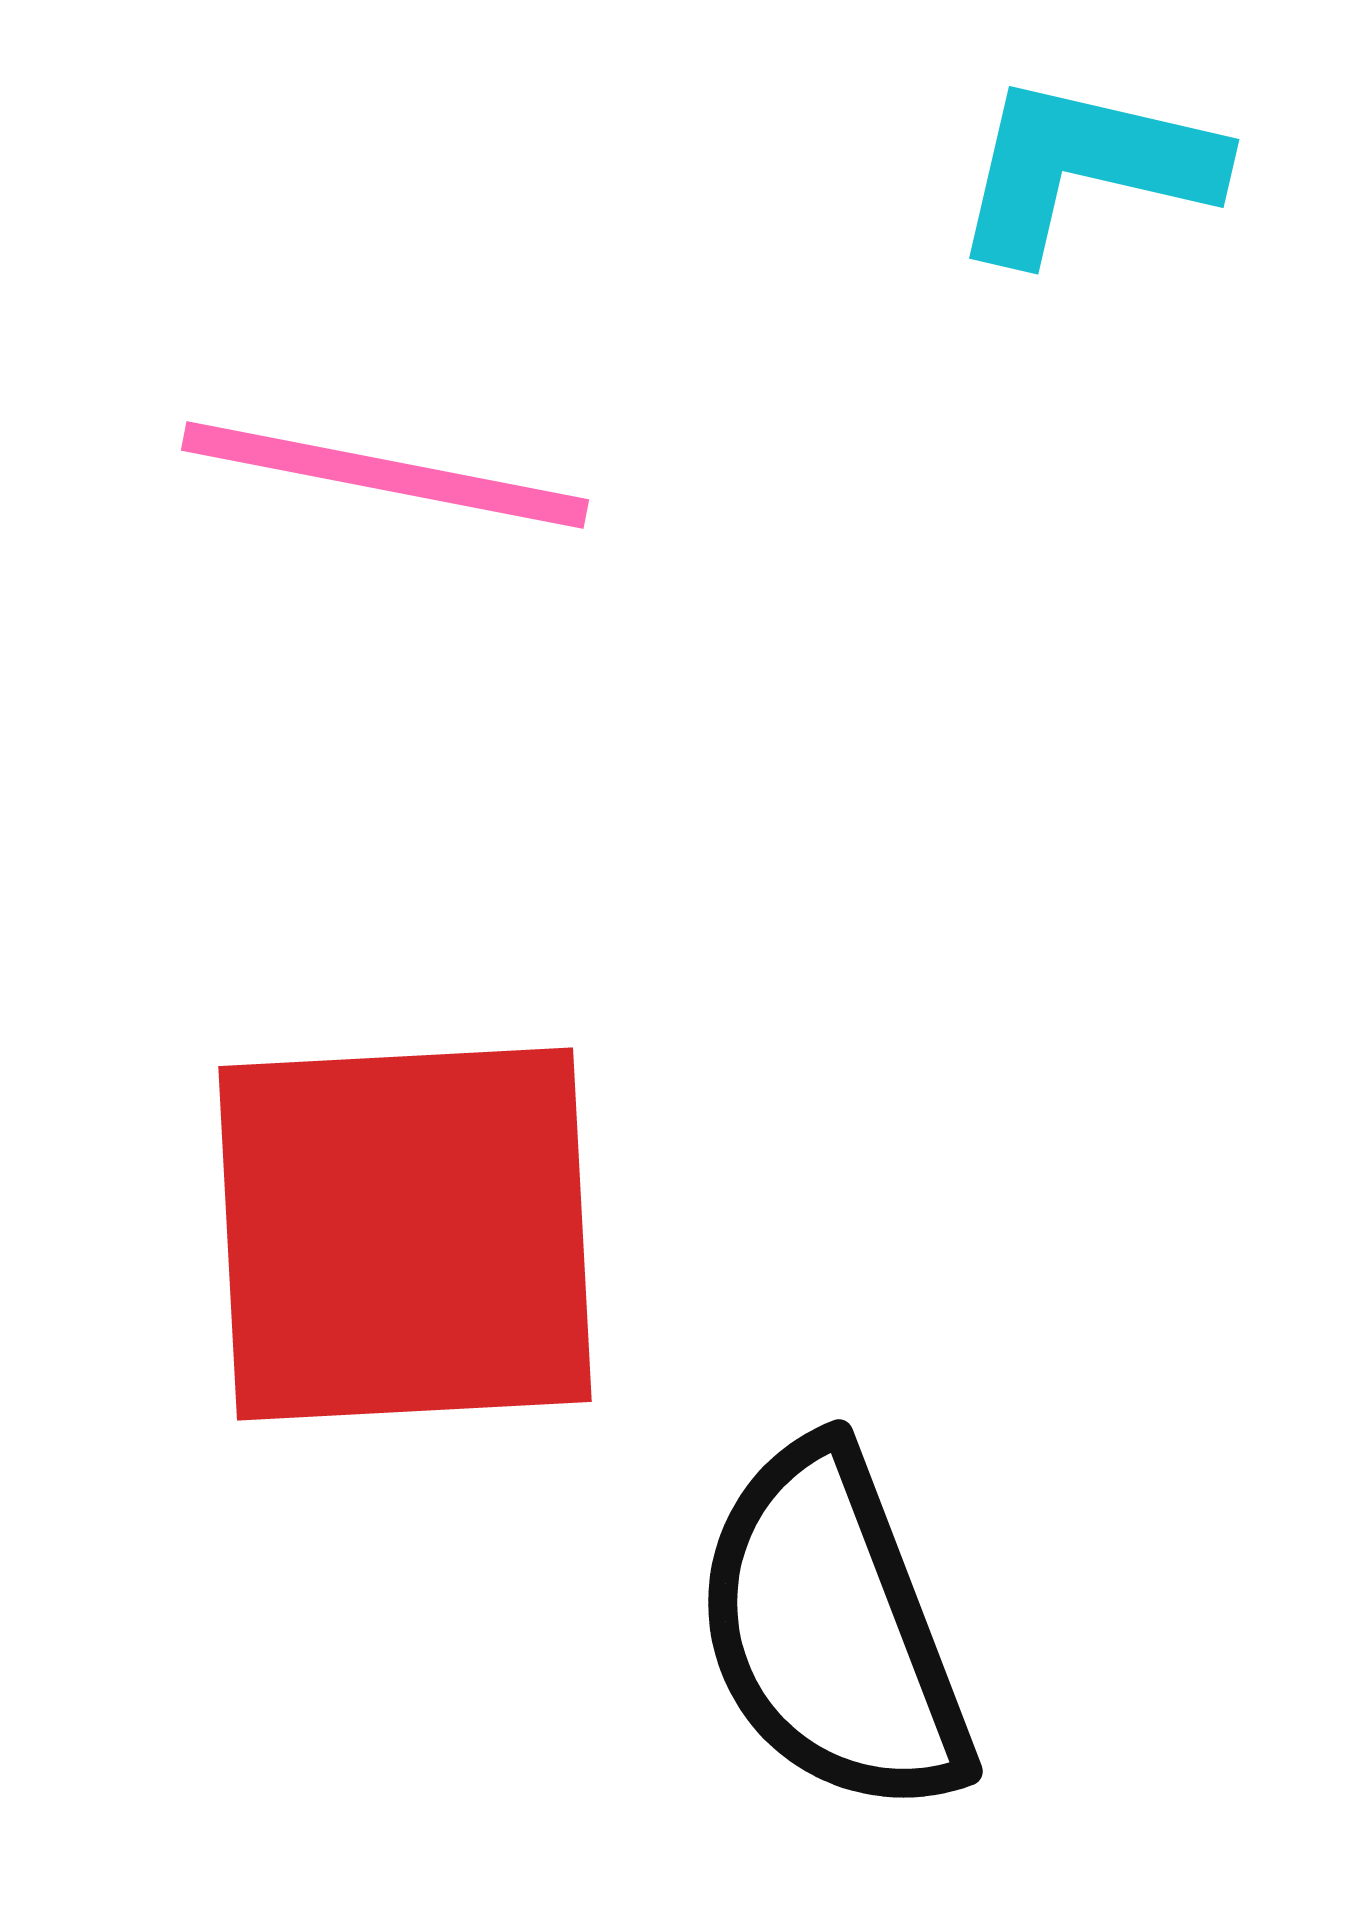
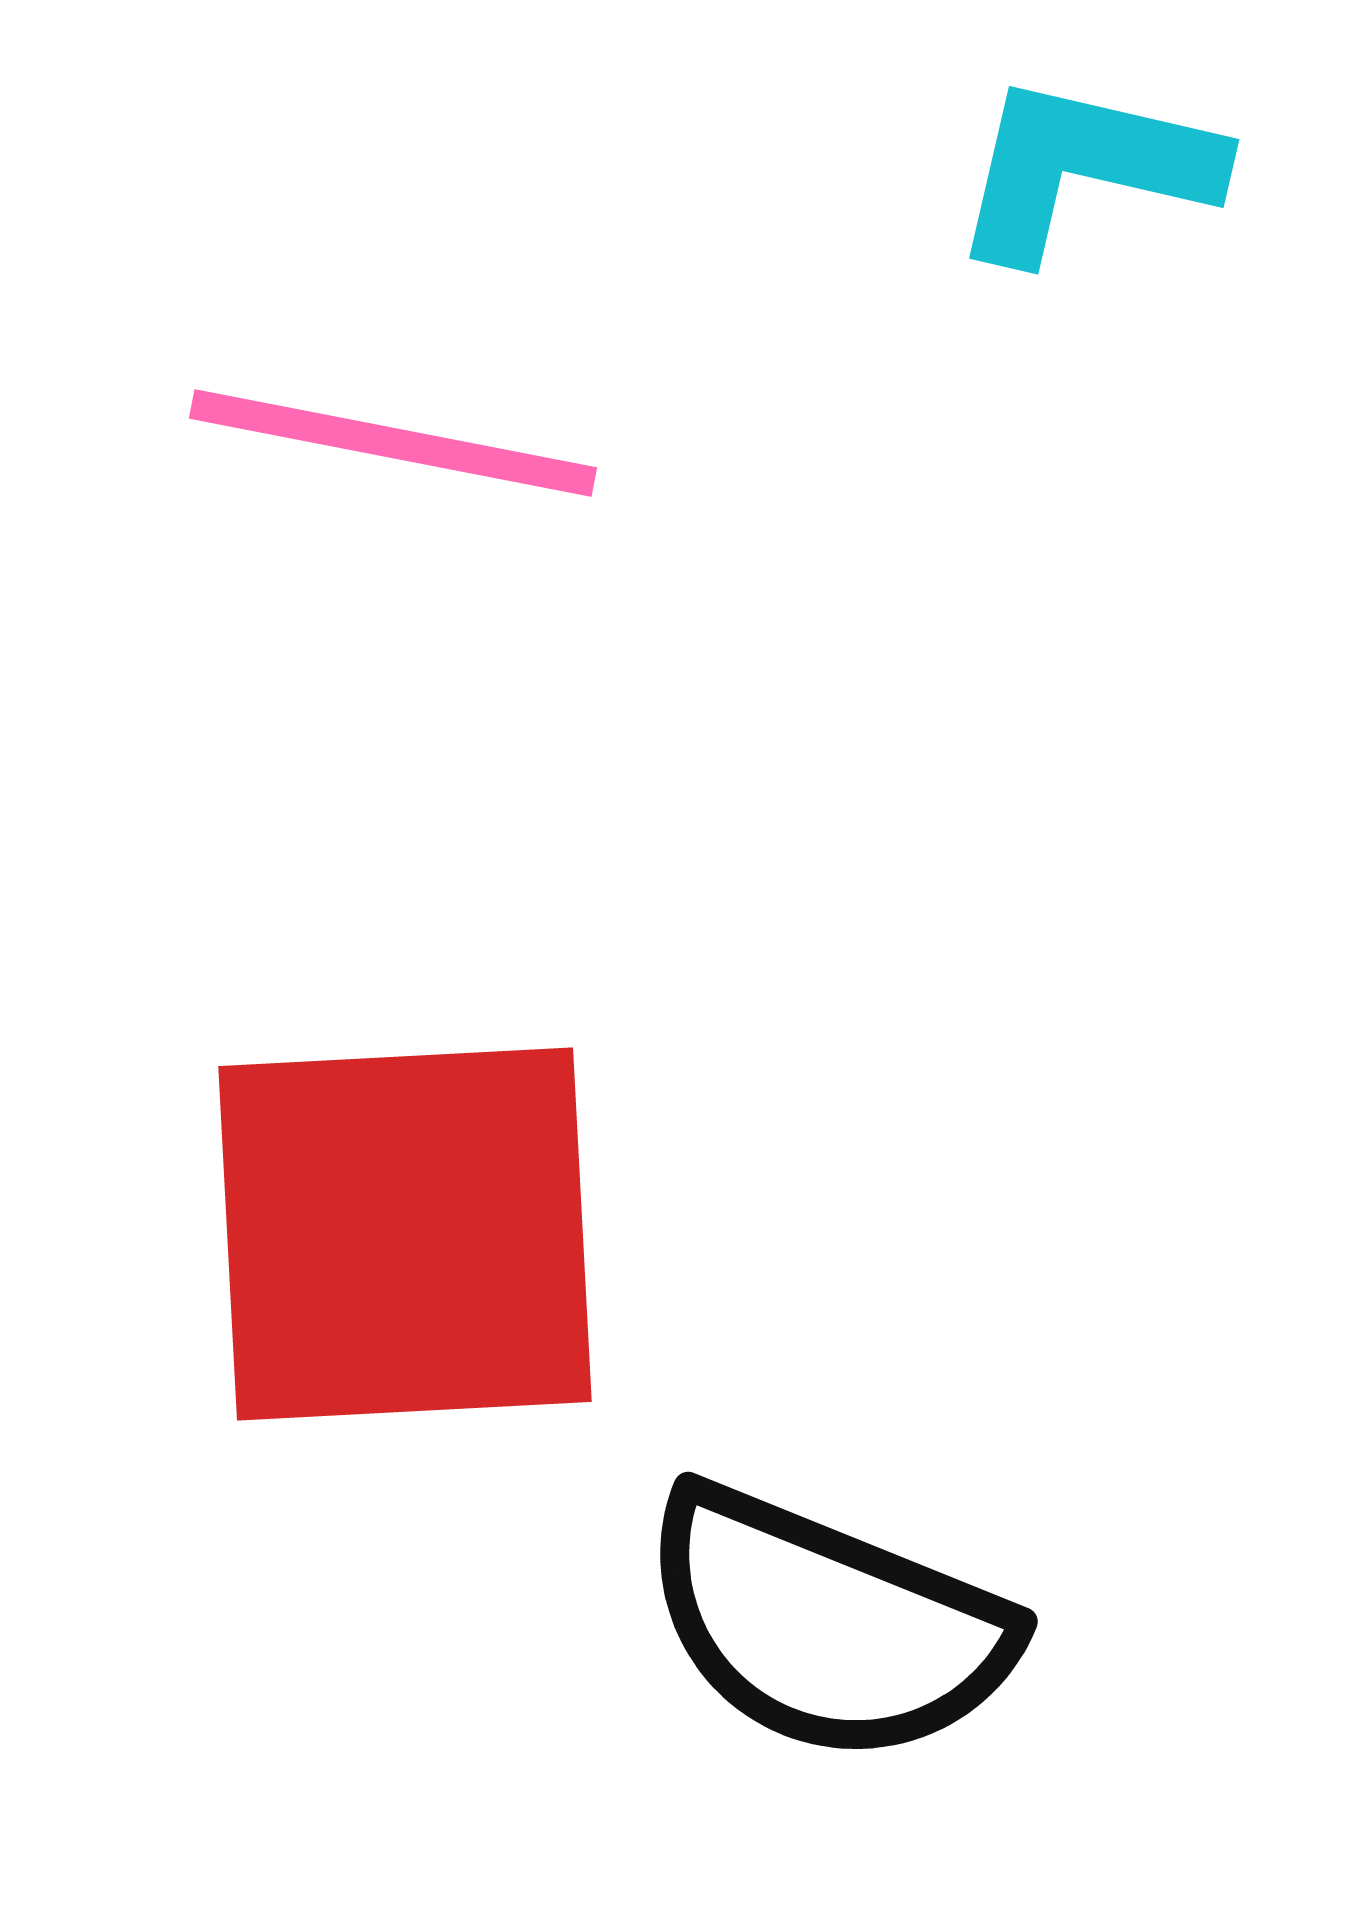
pink line: moved 8 px right, 32 px up
black semicircle: moved 5 px left, 5 px up; rotated 47 degrees counterclockwise
